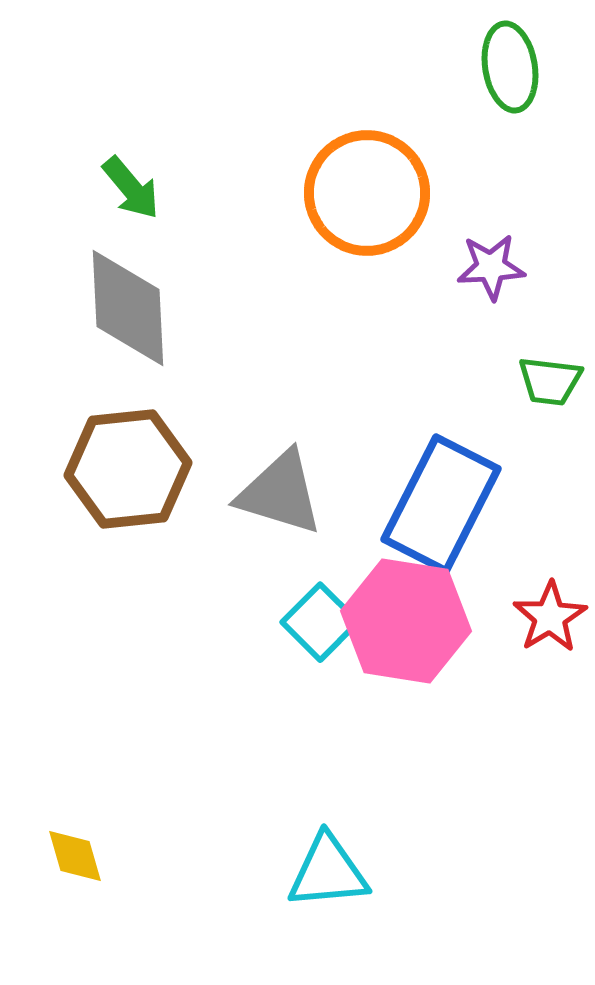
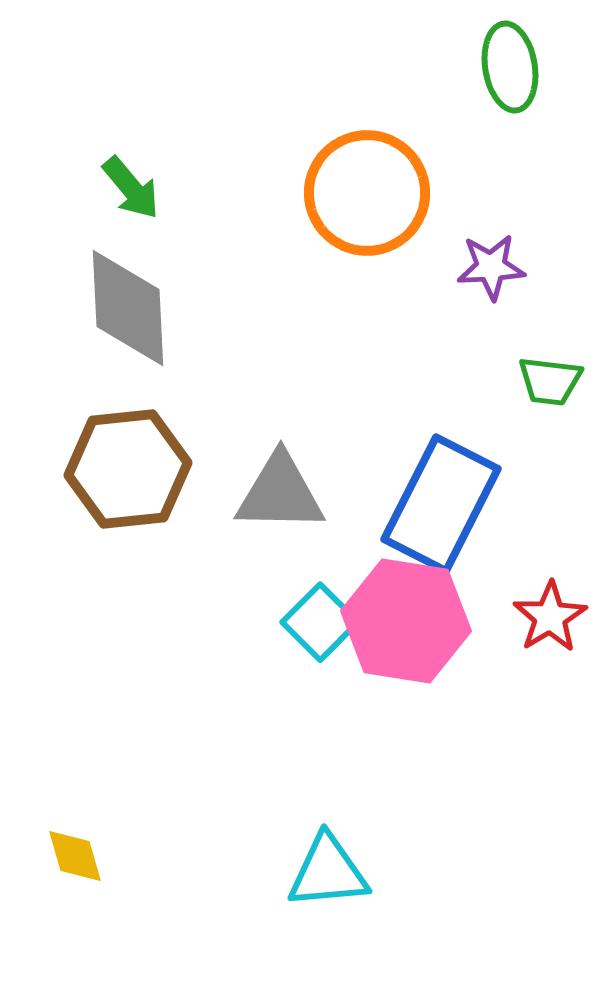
gray triangle: rotated 16 degrees counterclockwise
